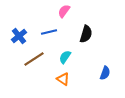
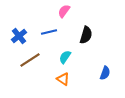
black semicircle: moved 1 px down
brown line: moved 4 px left, 1 px down
